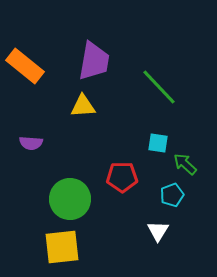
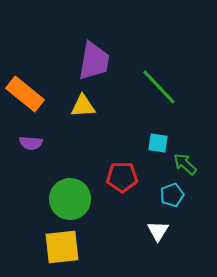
orange rectangle: moved 28 px down
